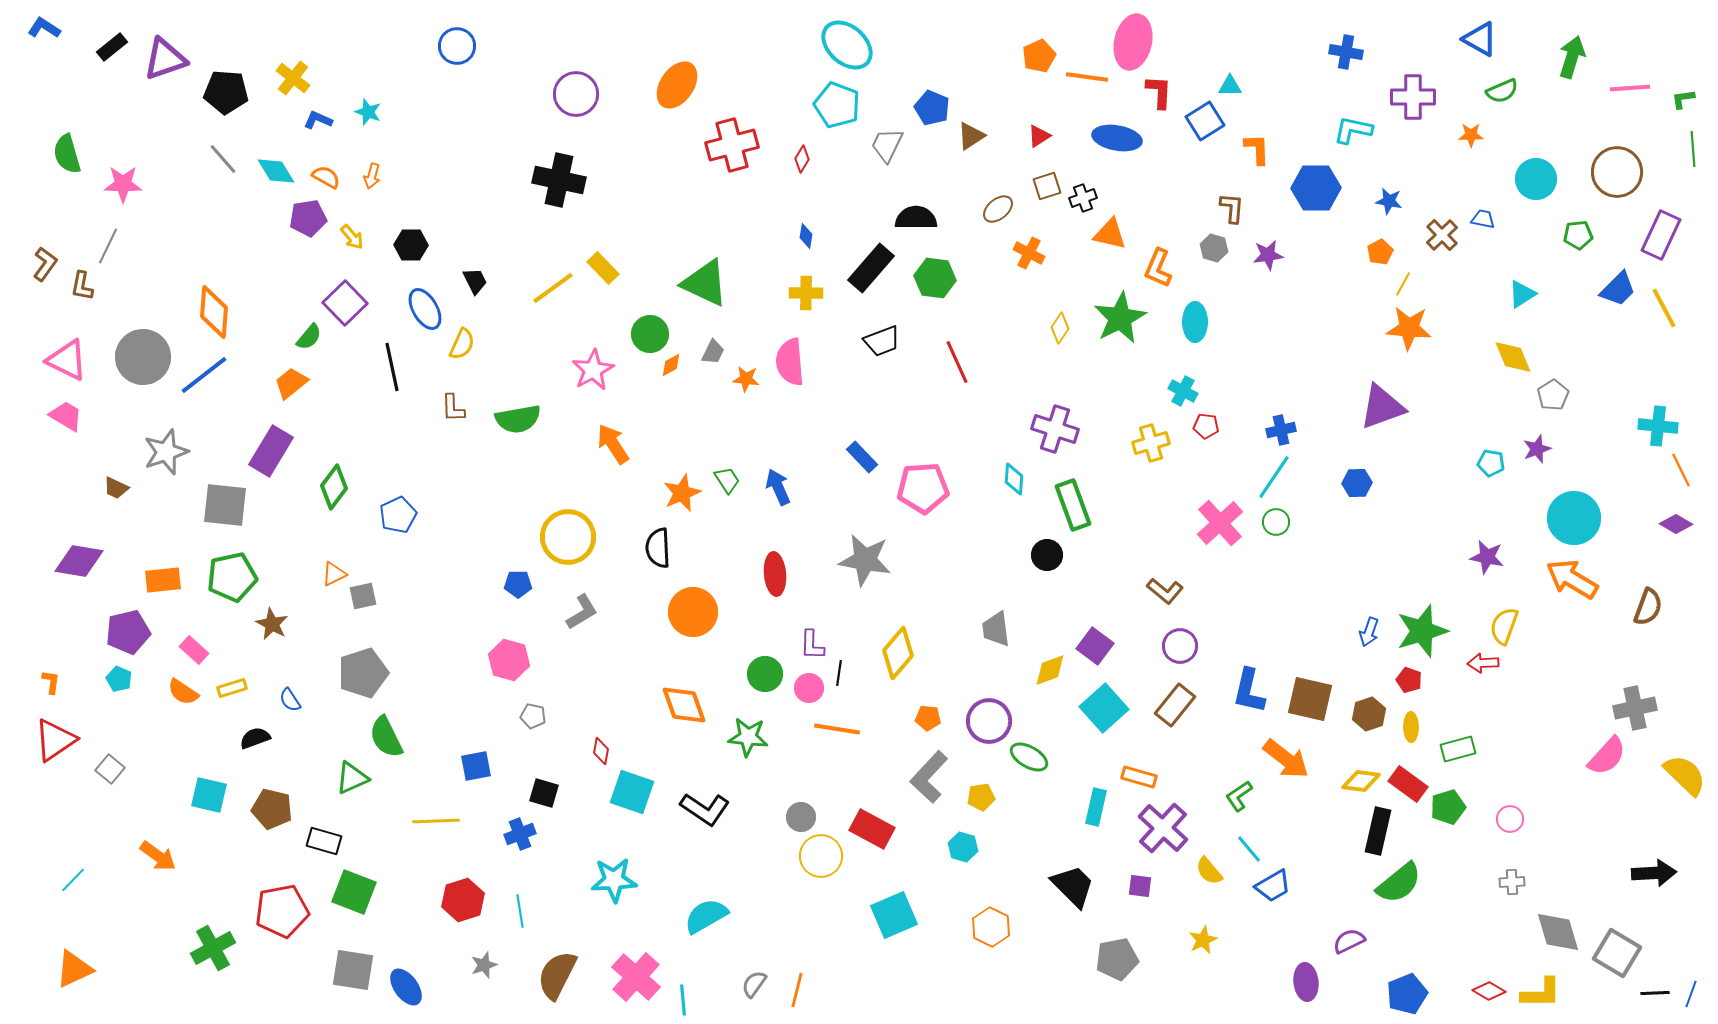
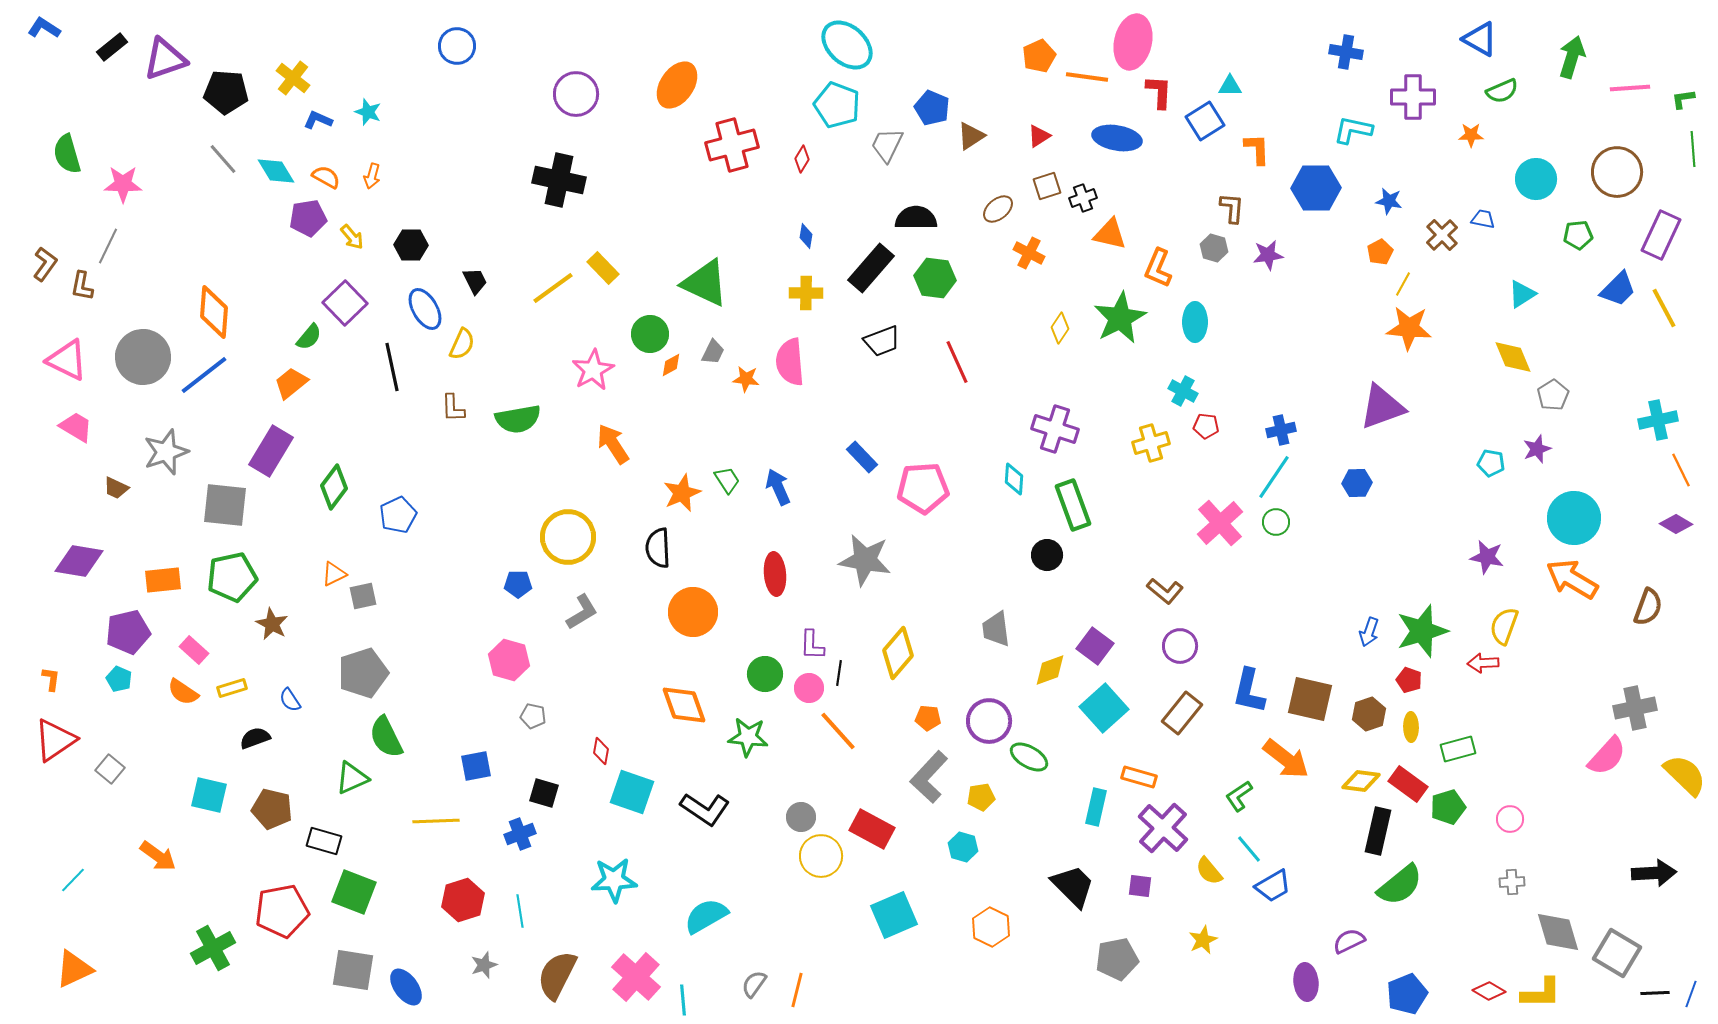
pink trapezoid at (66, 416): moved 10 px right, 11 px down
cyan cross at (1658, 426): moved 6 px up; rotated 18 degrees counterclockwise
orange L-shape at (51, 682): moved 3 px up
brown rectangle at (1175, 705): moved 7 px right, 8 px down
orange line at (837, 729): moved 1 px right, 2 px down; rotated 39 degrees clockwise
green semicircle at (1399, 883): moved 1 px right, 2 px down
